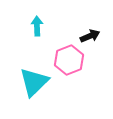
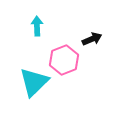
black arrow: moved 2 px right, 3 px down
pink hexagon: moved 5 px left
